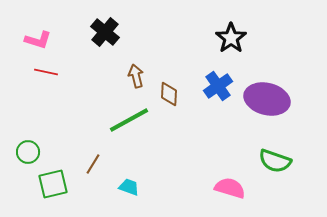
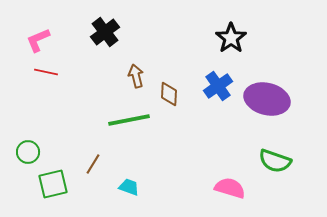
black cross: rotated 12 degrees clockwise
pink L-shape: rotated 140 degrees clockwise
green line: rotated 18 degrees clockwise
